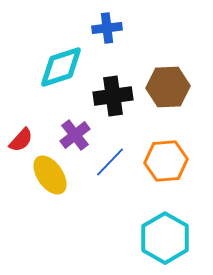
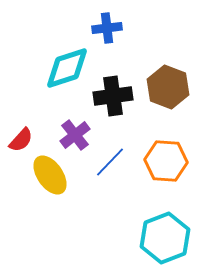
cyan diamond: moved 6 px right, 1 px down
brown hexagon: rotated 24 degrees clockwise
orange hexagon: rotated 9 degrees clockwise
cyan hexagon: rotated 9 degrees clockwise
